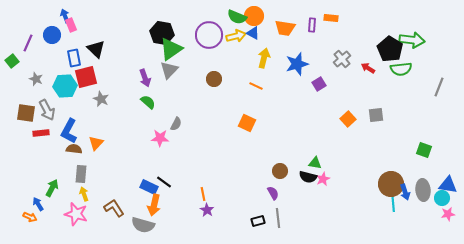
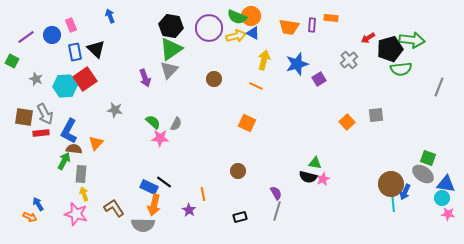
blue arrow at (65, 16): moved 45 px right
orange circle at (254, 16): moved 3 px left
orange trapezoid at (285, 28): moved 4 px right, 1 px up
black hexagon at (162, 33): moved 9 px right, 7 px up
purple circle at (209, 35): moved 7 px up
purple line at (28, 43): moved 2 px left, 6 px up; rotated 30 degrees clockwise
black pentagon at (390, 49): rotated 25 degrees clockwise
blue rectangle at (74, 58): moved 1 px right, 6 px up
yellow arrow at (264, 58): moved 2 px down
gray cross at (342, 59): moved 7 px right, 1 px down
green square at (12, 61): rotated 24 degrees counterclockwise
red arrow at (368, 68): moved 30 px up; rotated 64 degrees counterclockwise
red square at (86, 77): moved 1 px left, 2 px down; rotated 20 degrees counterclockwise
purple square at (319, 84): moved 5 px up
gray star at (101, 99): moved 14 px right, 11 px down; rotated 14 degrees counterclockwise
green semicircle at (148, 102): moved 5 px right, 20 px down
gray arrow at (47, 110): moved 2 px left, 4 px down
brown square at (26, 113): moved 2 px left, 4 px down
orange square at (348, 119): moved 1 px left, 3 px down
green square at (424, 150): moved 4 px right, 8 px down
brown circle at (280, 171): moved 42 px left
blue triangle at (448, 185): moved 2 px left, 1 px up
green arrow at (52, 188): moved 12 px right, 27 px up
gray ellipse at (423, 190): moved 16 px up; rotated 50 degrees counterclockwise
blue arrow at (405, 192): rotated 42 degrees clockwise
purple semicircle at (273, 193): moved 3 px right
purple star at (207, 210): moved 18 px left
pink star at (448, 214): rotated 16 degrees clockwise
gray line at (278, 218): moved 1 px left, 7 px up; rotated 24 degrees clockwise
black rectangle at (258, 221): moved 18 px left, 4 px up
gray semicircle at (143, 225): rotated 15 degrees counterclockwise
